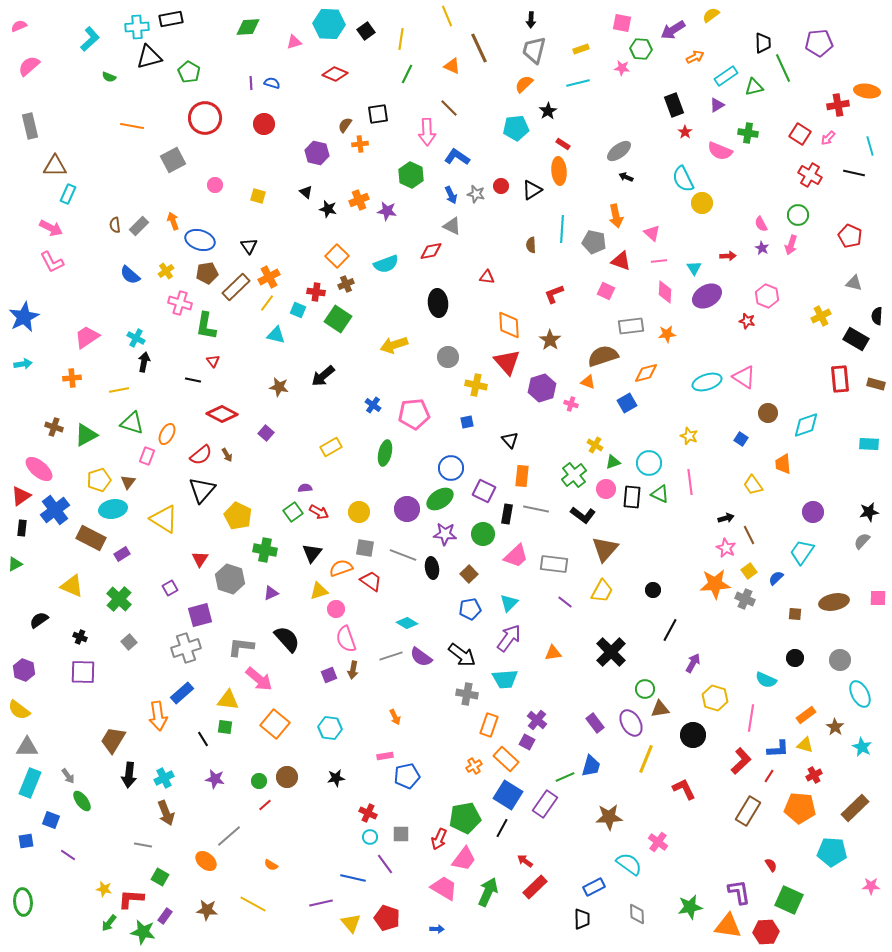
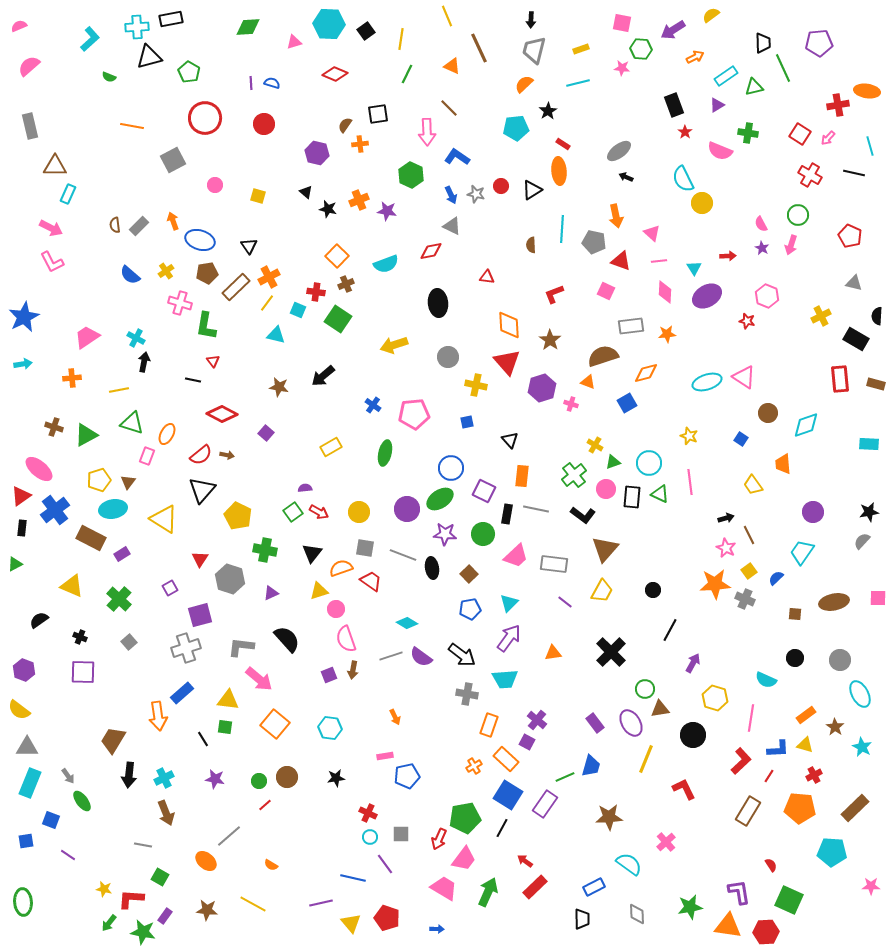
brown arrow at (227, 455): rotated 48 degrees counterclockwise
pink cross at (658, 842): moved 8 px right; rotated 12 degrees clockwise
